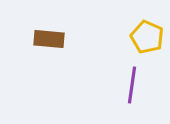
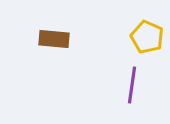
brown rectangle: moved 5 px right
